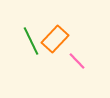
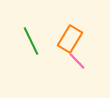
orange rectangle: moved 15 px right; rotated 12 degrees counterclockwise
